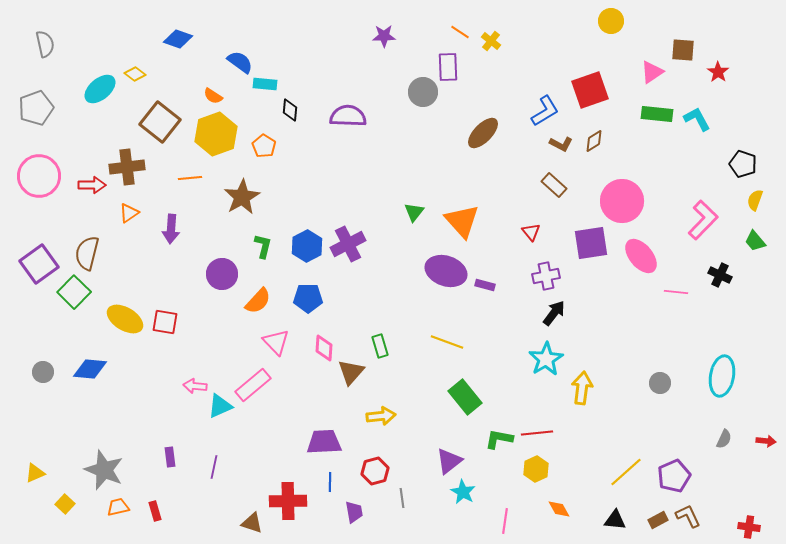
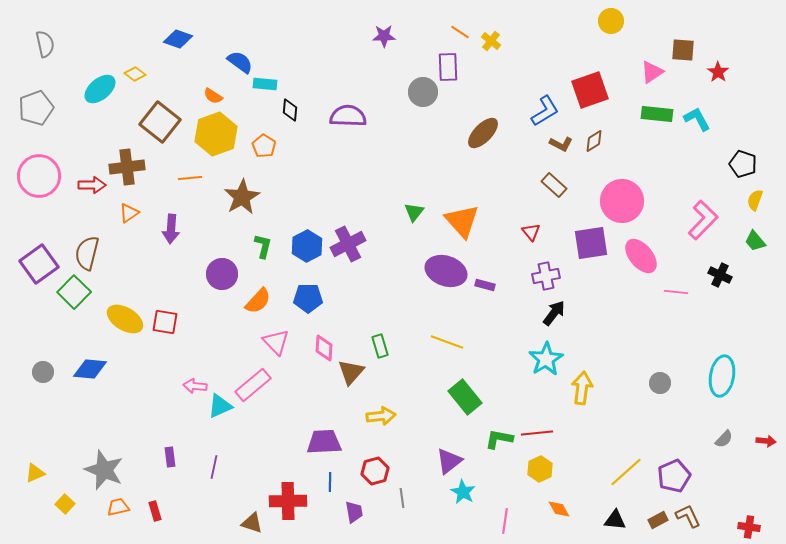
gray semicircle at (724, 439): rotated 18 degrees clockwise
yellow hexagon at (536, 469): moved 4 px right
